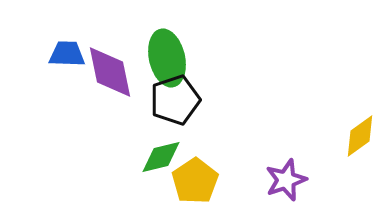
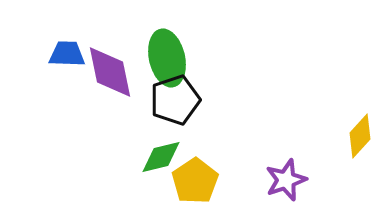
yellow diamond: rotated 12 degrees counterclockwise
